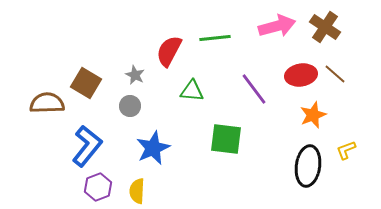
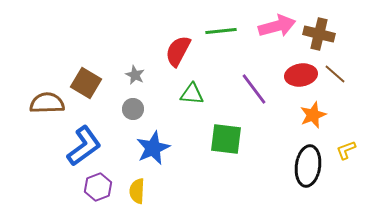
brown cross: moved 6 px left, 7 px down; rotated 20 degrees counterclockwise
green line: moved 6 px right, 7 px up
red semicircle: moved 9 px right
green triangle: moved 3 px down
gray circle: moved 3 px right, 3 px down
blue L-shape: moved 3 px left; rotated 15 degrees clockwise
